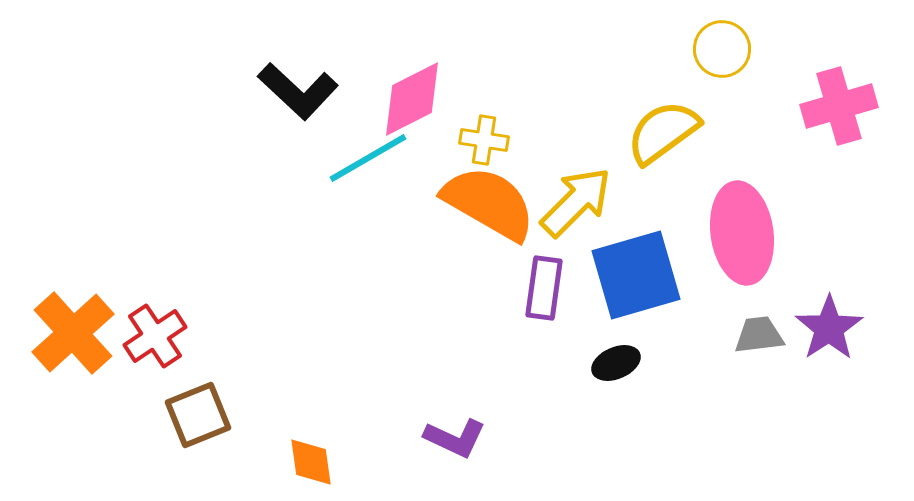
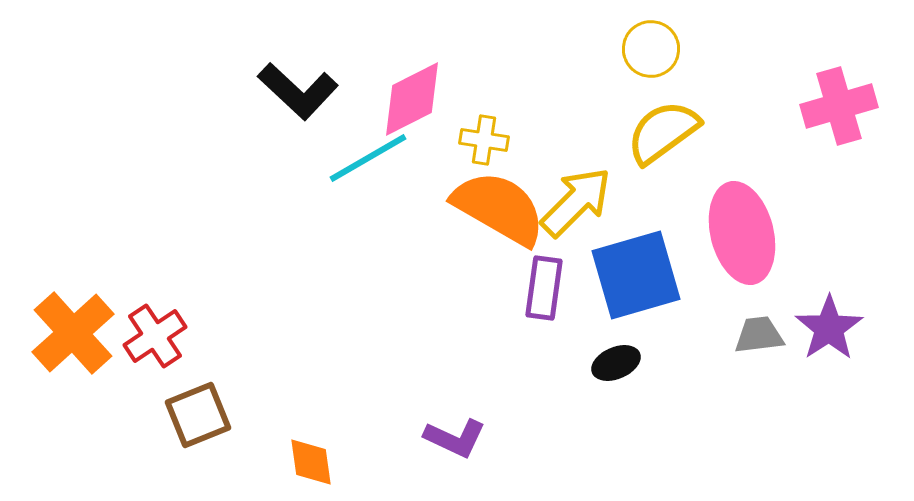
yellow circle: moved 71 px left
orange semicircle: moved 10 px right, 5 px down
pink ellipse: rotated 6 degrees counterclockwise
